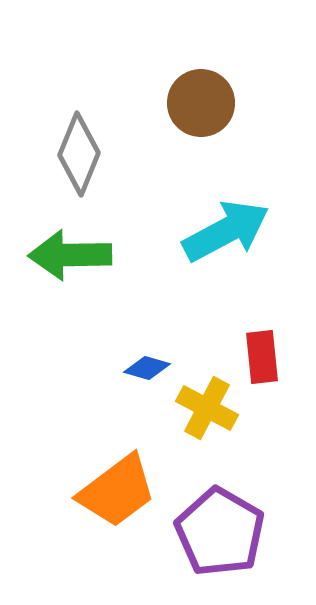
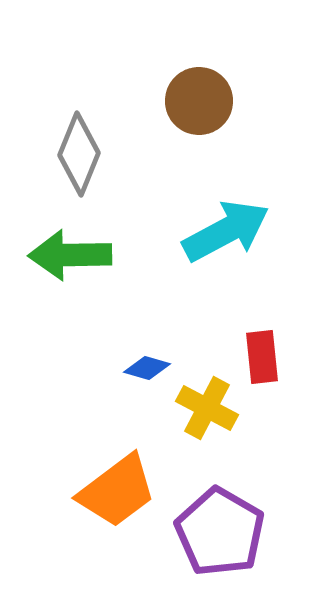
brown circle: moved 2 px left, 2 px up
